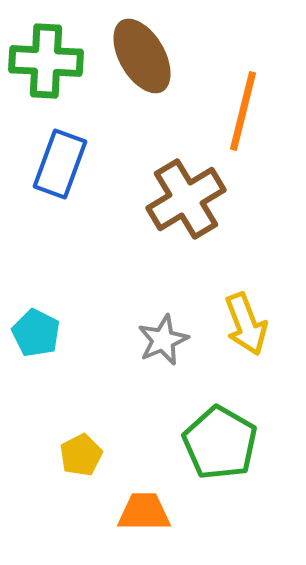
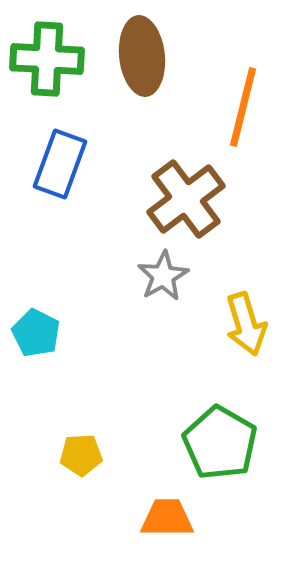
brown ellipse: rotated 24 degrees clockwise
green cross: moved 1 px right, 2 px up
orange line: moved 4 px up
brown cross: rotated 6 degrees counterclockwise
yellow arrow: rotated 4 degrees clockwise
gray star: moved 64 px up; rotated 6 degrees counterclockwise
yellow pentagon: rotated 24 degrees clockwise
orange trapezoid: moved 23 px right, 6 px down
